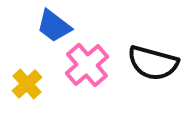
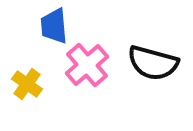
blue trapezoid: rotated 48 degrees clockwise
yellow cross: rotated 12 degrees counterclockwise
